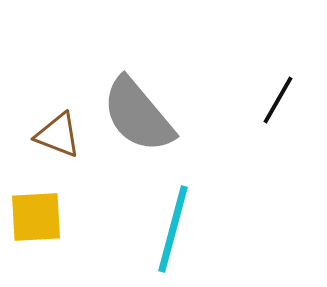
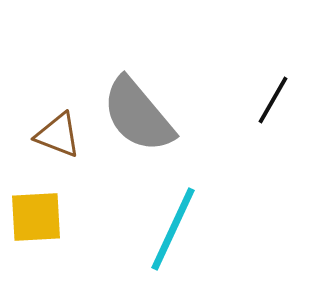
black line: moved 5 px left
cyan line: rotated 10 degrees clockwise
